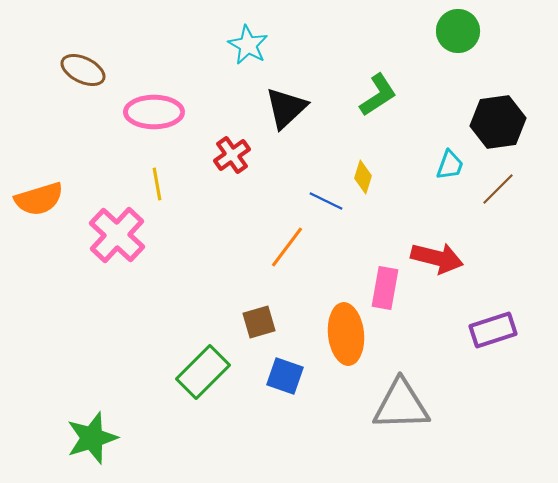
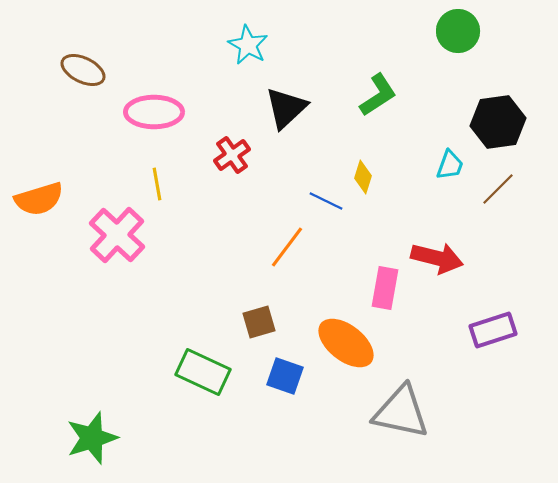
orange ellipse: moved 9 px down; rotated 46 degrees counterclockwise
green rectangle: rotated 70 degrees clockwise
gray triangle: moved 7 px down; rotated 14 degrees clockwise
